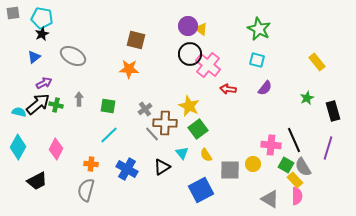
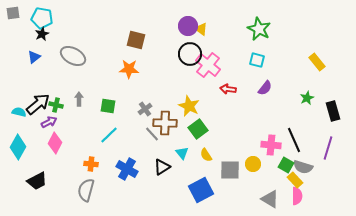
purple arrow at (44, 83): moved 5 px right, 39 px down
pink diamond at (56, 149): moved 1 px left, 6 px up
gray semicircle at (303, 167): rotated 42 degrees counterclockwise
